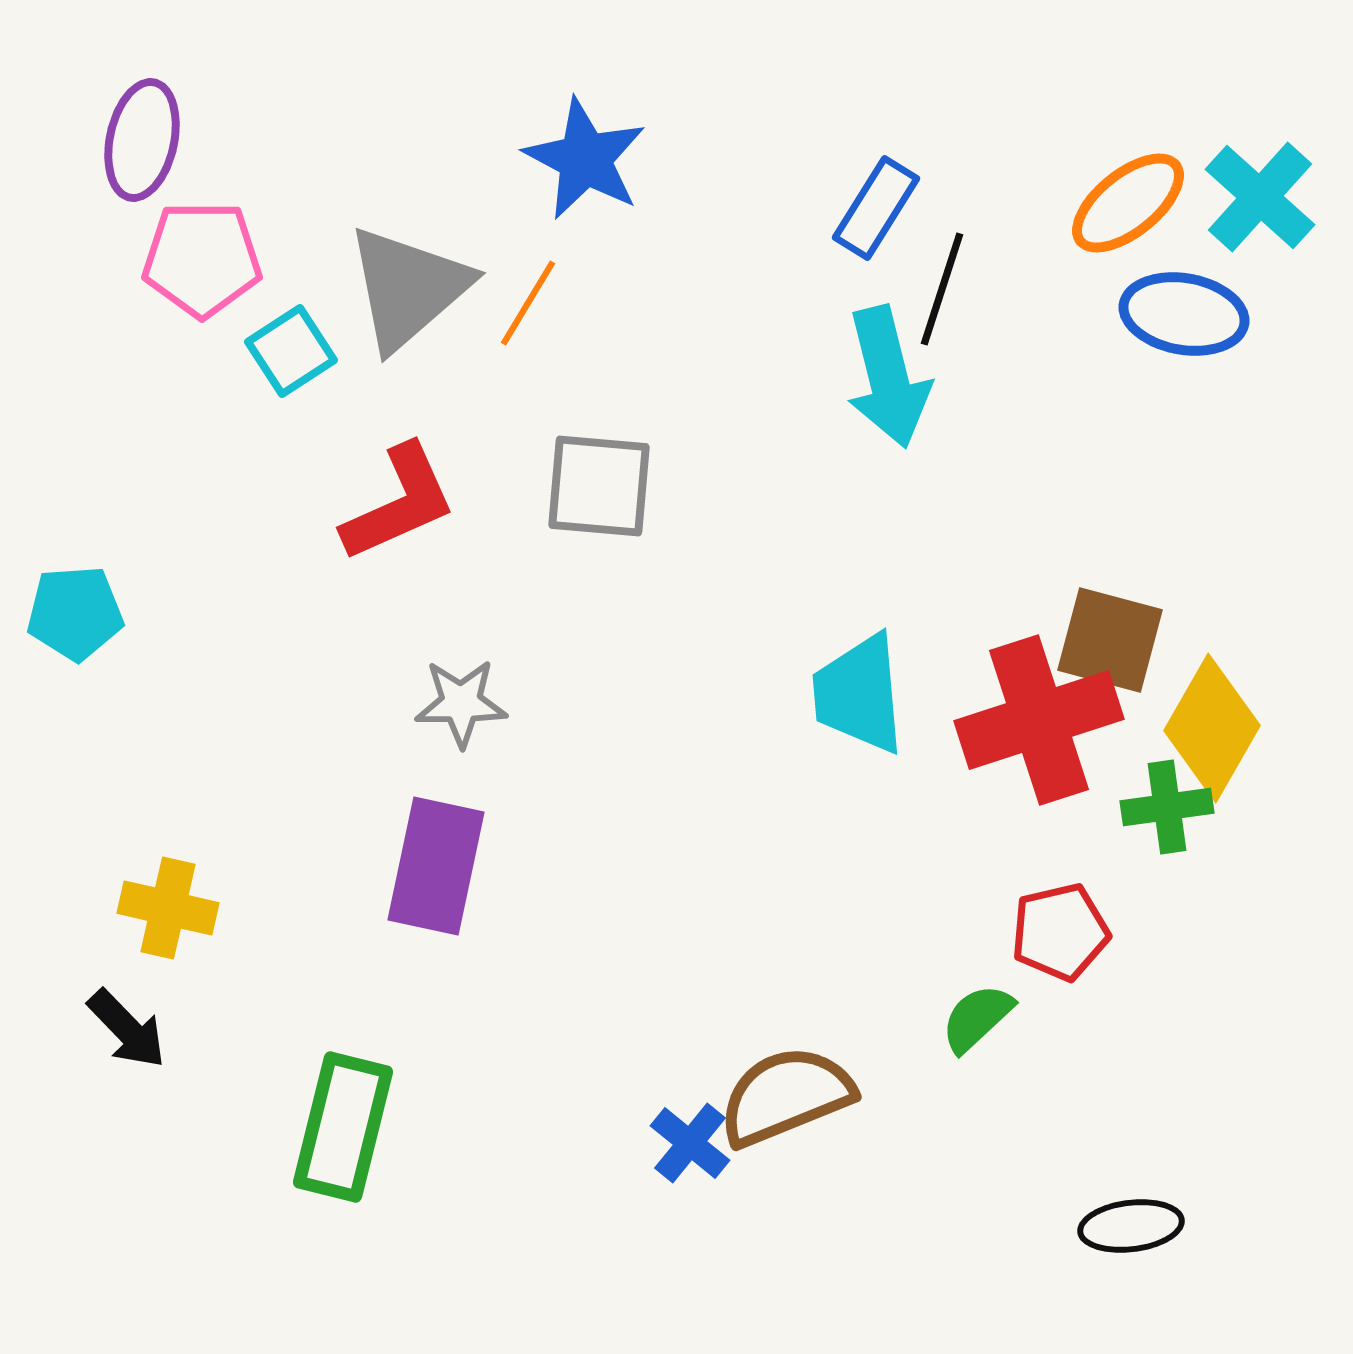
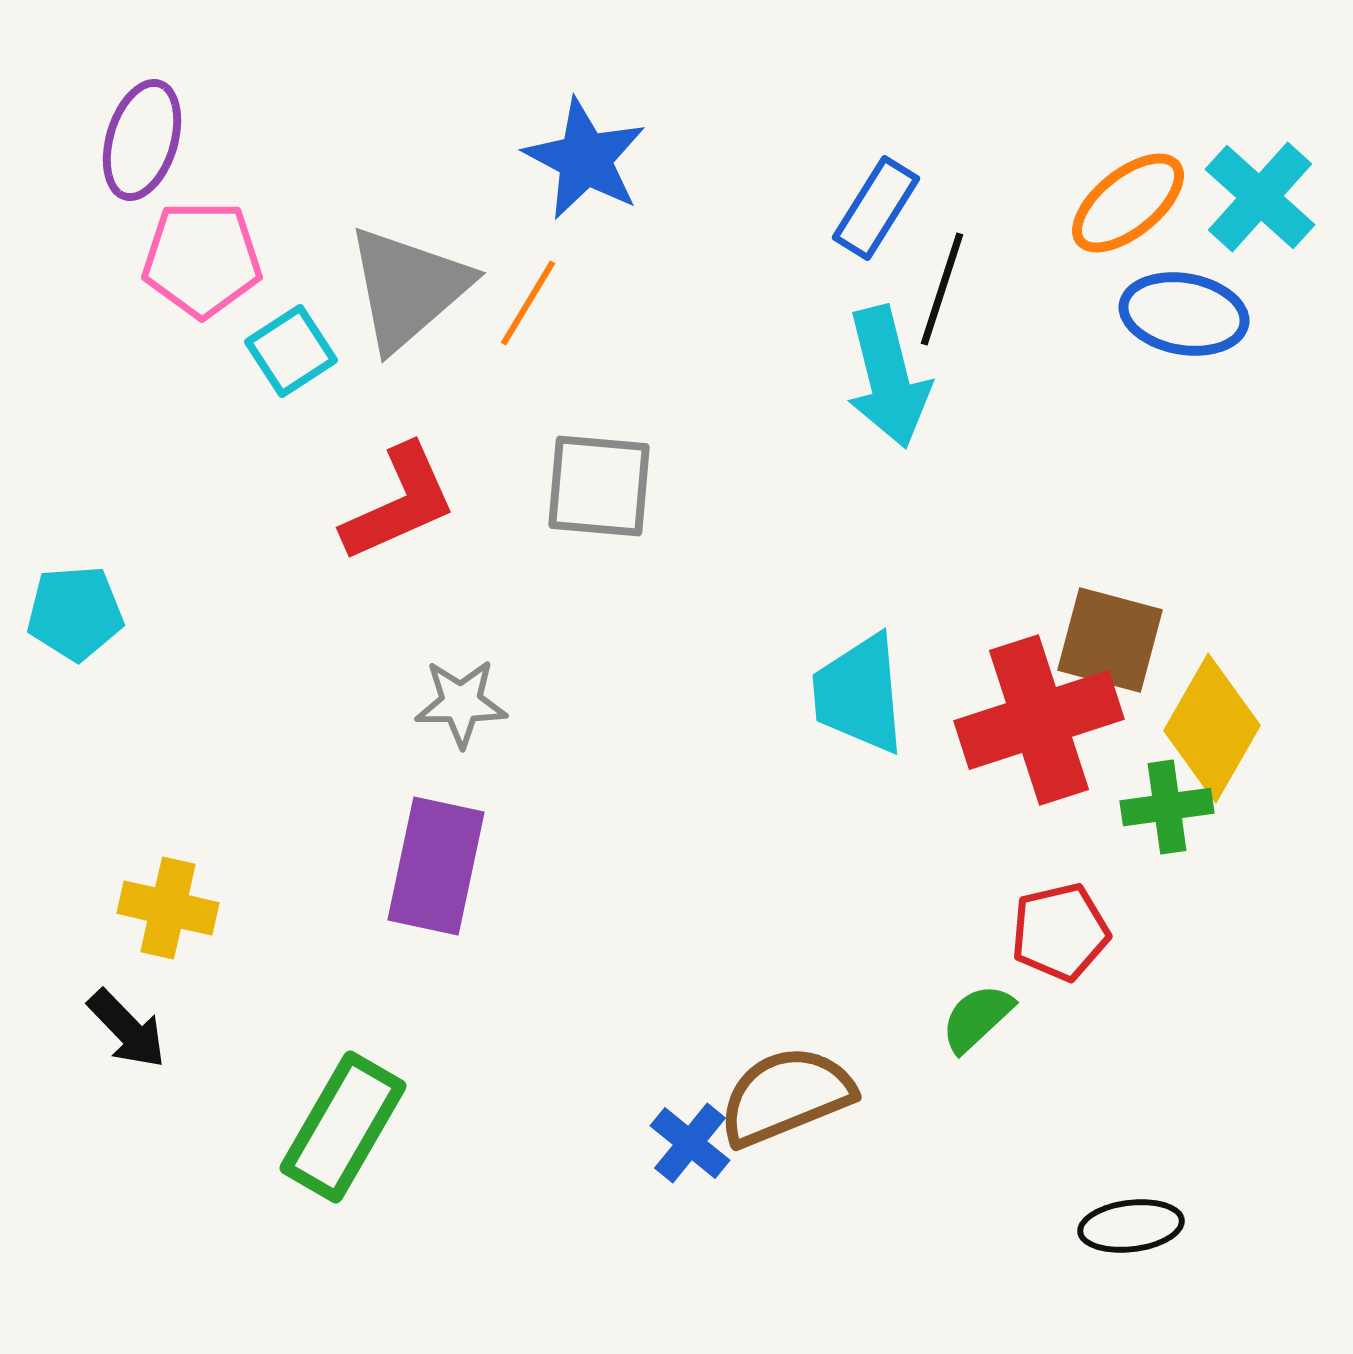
purple ellipse: rotated 5 degrees clockwise
green rectangle: rotated 16 degrees clockwise
